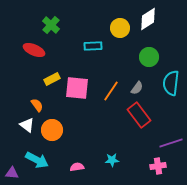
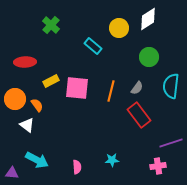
yellow circle: moved 1 px left
cyan rectangle: rotated 42 degrees clockwise
red ellipse: moved 9 px left, 12 px down; rotated 25 degrees counterclockwise
yellow rectangle: moved 1 px left, 2 px down
cyan semicircle: moved 3 px down
orange line: rotated 20 degrees counterclockwise
orange circle: moved 37 px left, 31 px up
pink semicircle: rotated 96 degrees clockwise
